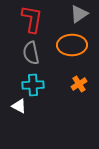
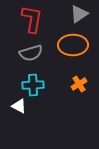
orange ellipse: moved 1 px right
gray semicircle: rotated 95 degrees counterclockwise
